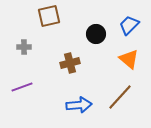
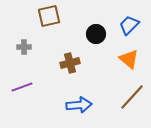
brown line: moved 12 px right
